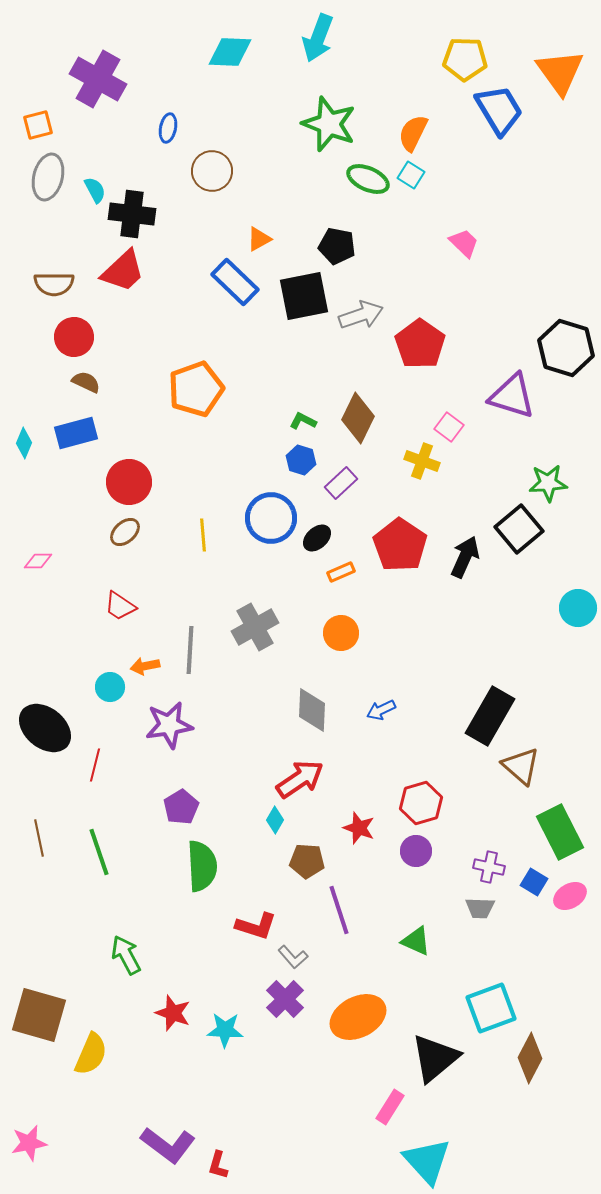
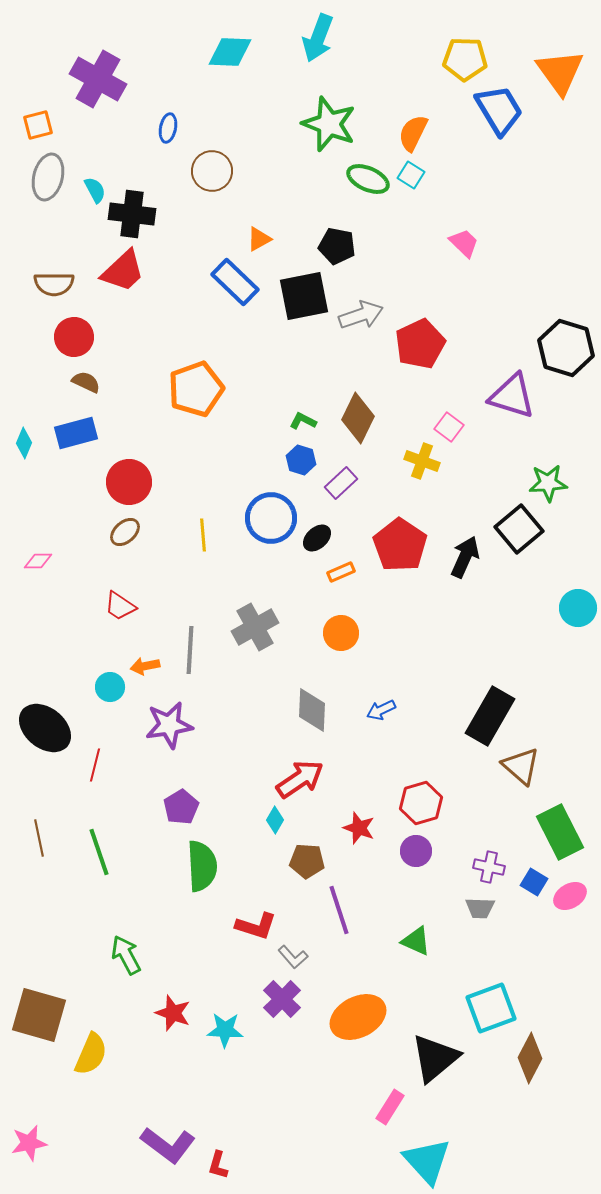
red pentagon at (420, 344): rotated 12 degrees clockwise
purple cross at (285, 999): moved 3 px left
